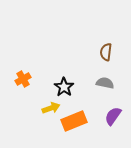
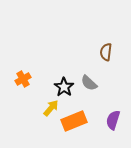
gray semicircle: moved 16 px left; rotated 150 degrees counterclockwise
yellow arrow: rotated 30 degrees counterclockwise
purple semicircle: moved 4 px down; rotated 18 degrees counterclockwise
